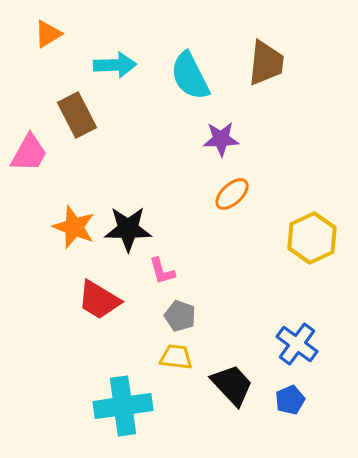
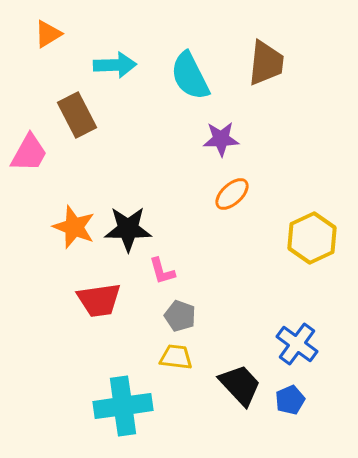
red trapezoid: rotated 39 degrees counterclockwise
black trapezoid: moved 8 px right
